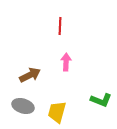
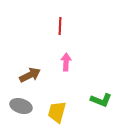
gray ellipse: moved 2 px left
